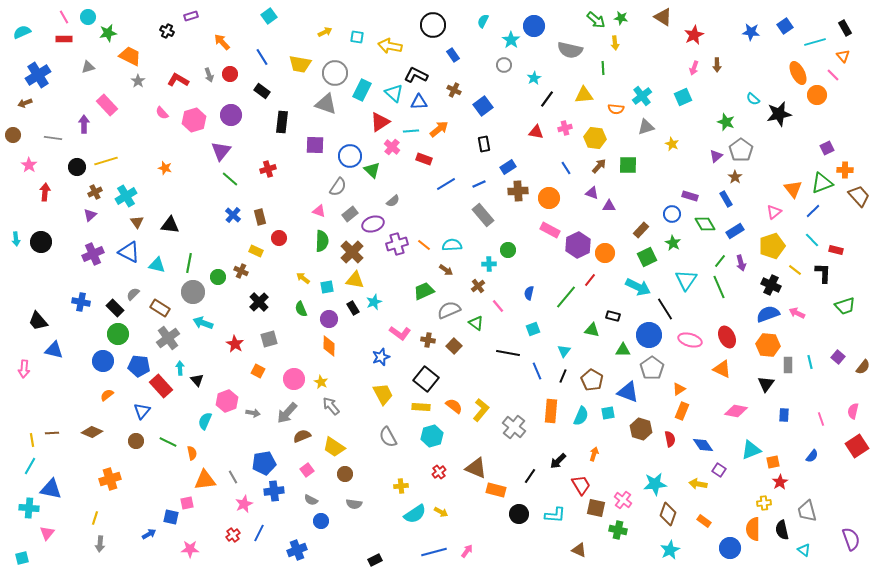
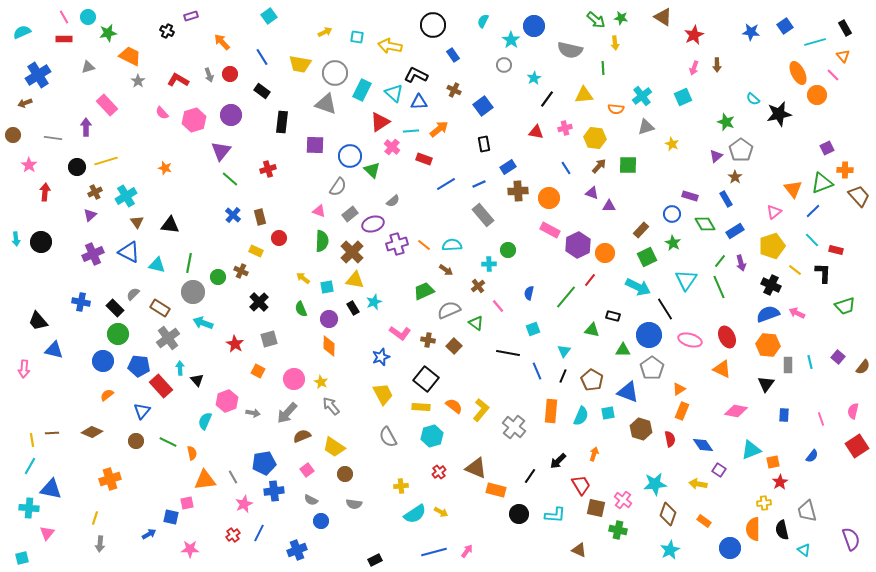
purple arrow at (84, 124): moved 2 px right, 3 px down
